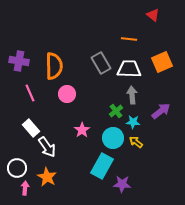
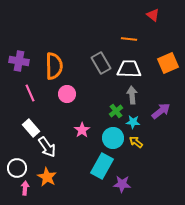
orange square: moved 6 px right, 1 px down
